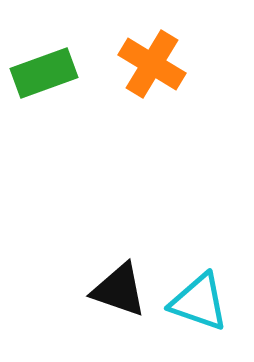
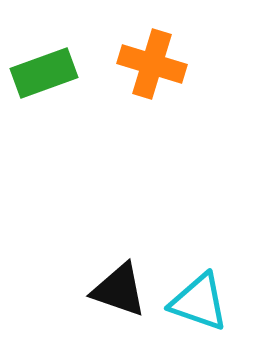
orange cross: rotated 14 degrees counterclockwise
